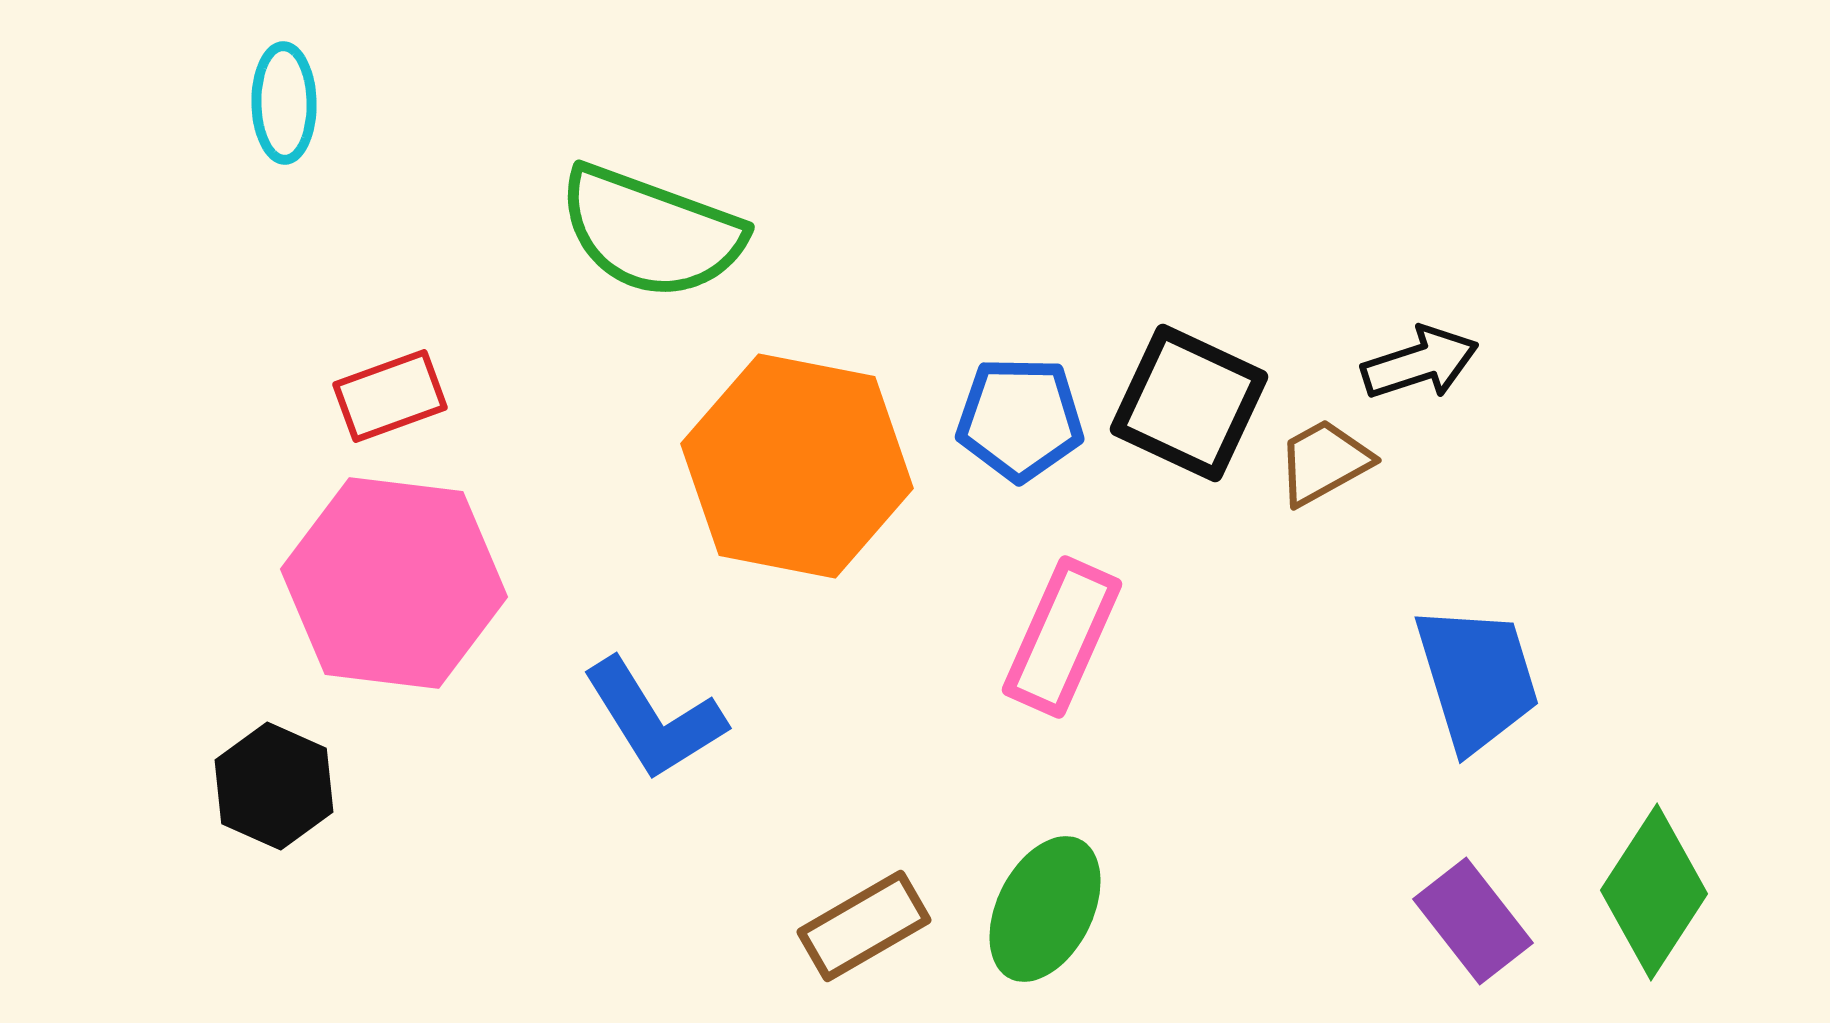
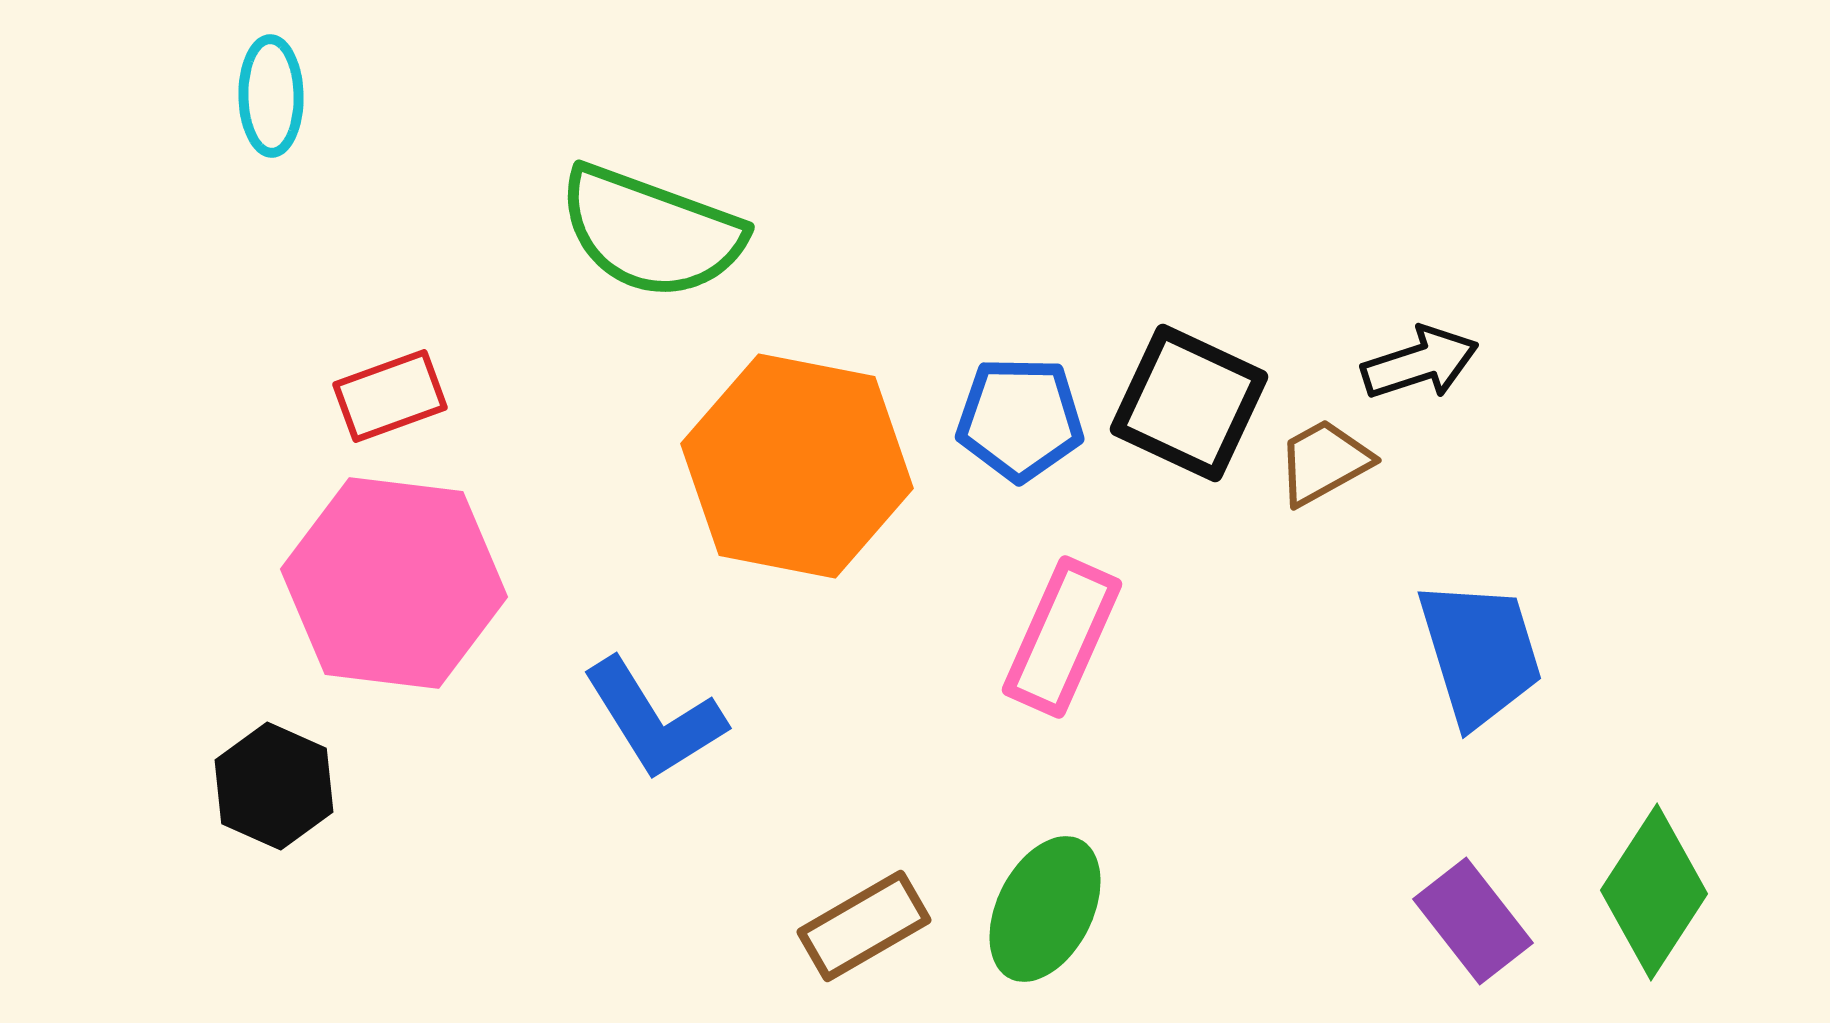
cyan ellipse: moved 13 px left, 7 px up
blue trapezoid: moved 3 px right, 25 px up
